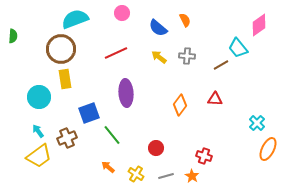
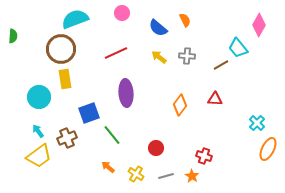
pink diamond: rotated 25 degrees counterclockwise
